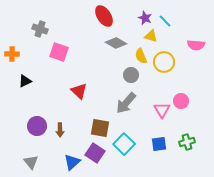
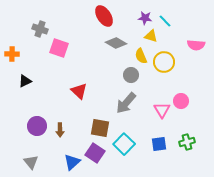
purple star: rotated 16 degrees counterclockwise
pink square: moved 4 px up
